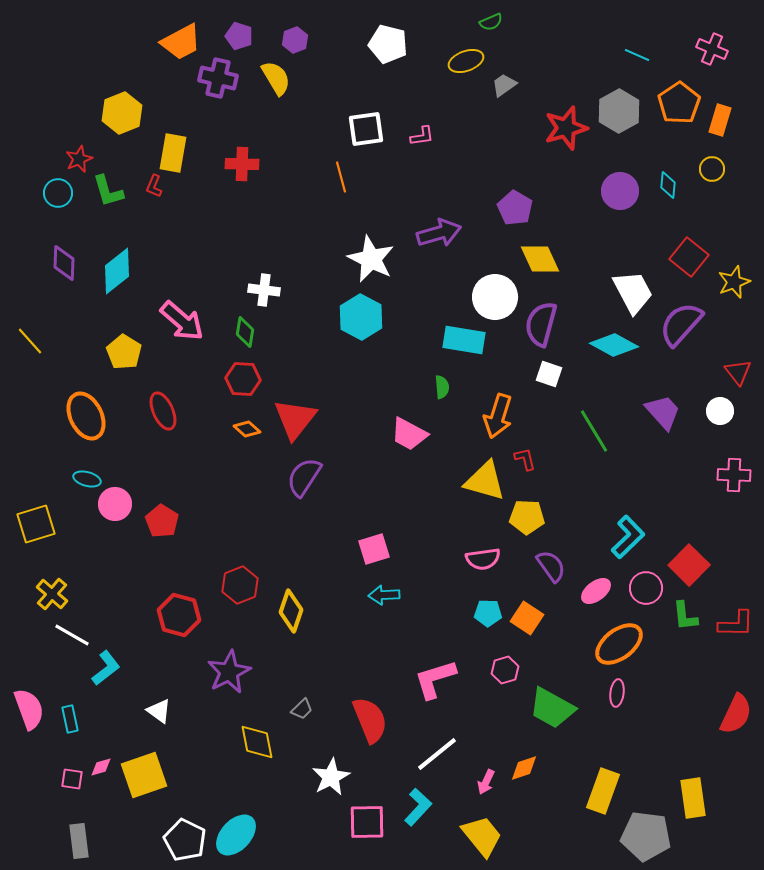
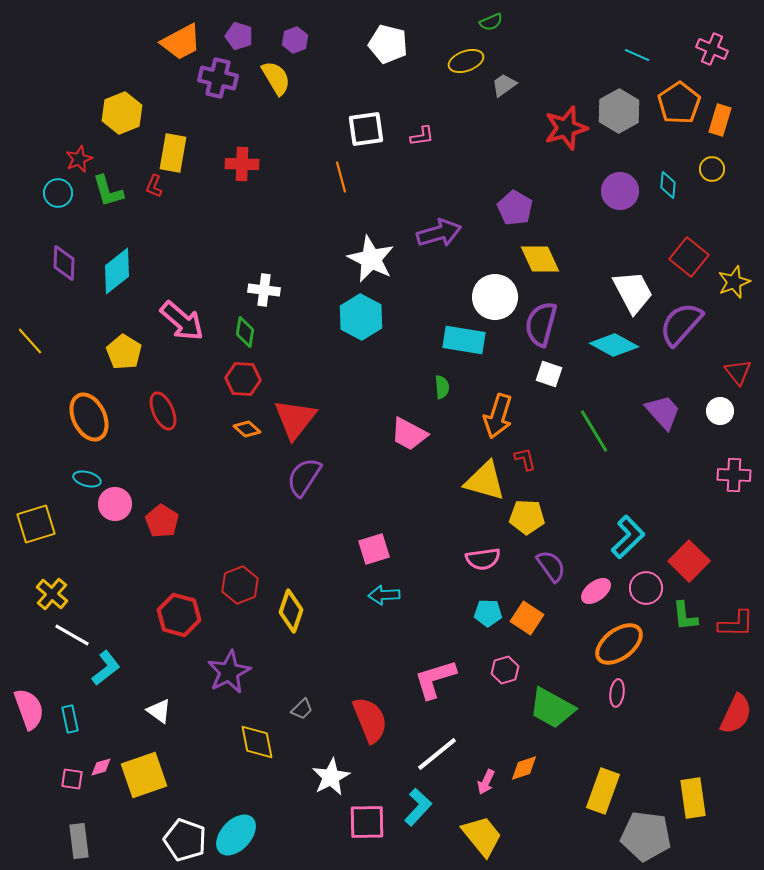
orange ellipse at (86, 416): moved 3 px right, 1 px down
red square at (689, 565): moved 4 px up
white pentagon at (185, 840): rotated 6 degrees counterclockwise
